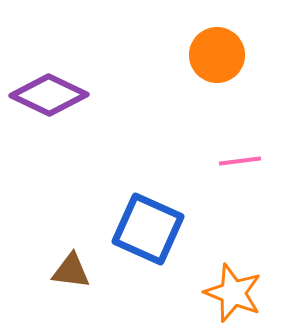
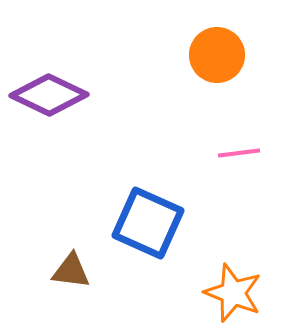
pink line: moved 1 px left, 8 px up
blue square: moved 6 px up
